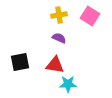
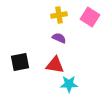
pink square: moved 1 px down
cyan star: moved 1 px right
